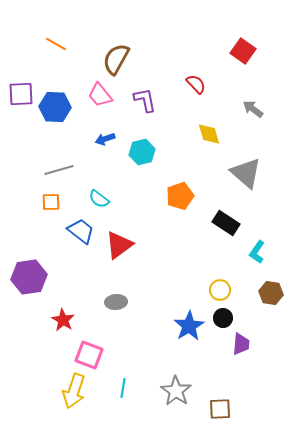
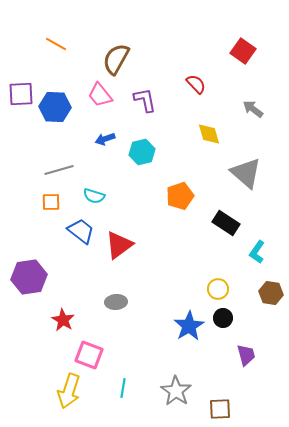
cyan semicircle: moved 5 px left, 3 px up; rotated 20 degrees counterclockwise
yellow circle: moved 2 px left, 1 px up
purple trapezoid: moved 5 px right, 11 px down; rotated 20 degrees counterclockwise
yellow arrow: moved 5 px left
